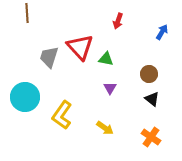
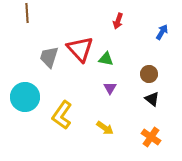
red triangle: moved 2 px down
